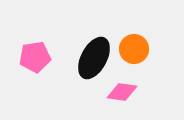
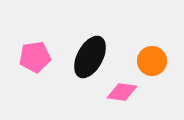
orange circle: moved 18 px right, 12 px down
black ellipse: moved 4 px left, 1 px up
